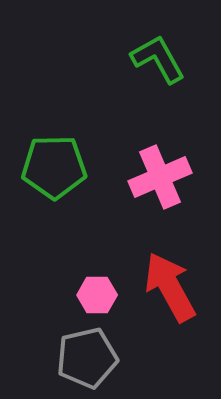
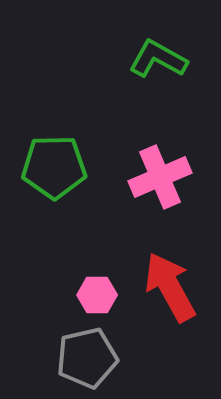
green L-shape: rotated 32 degrees counterclockwise
